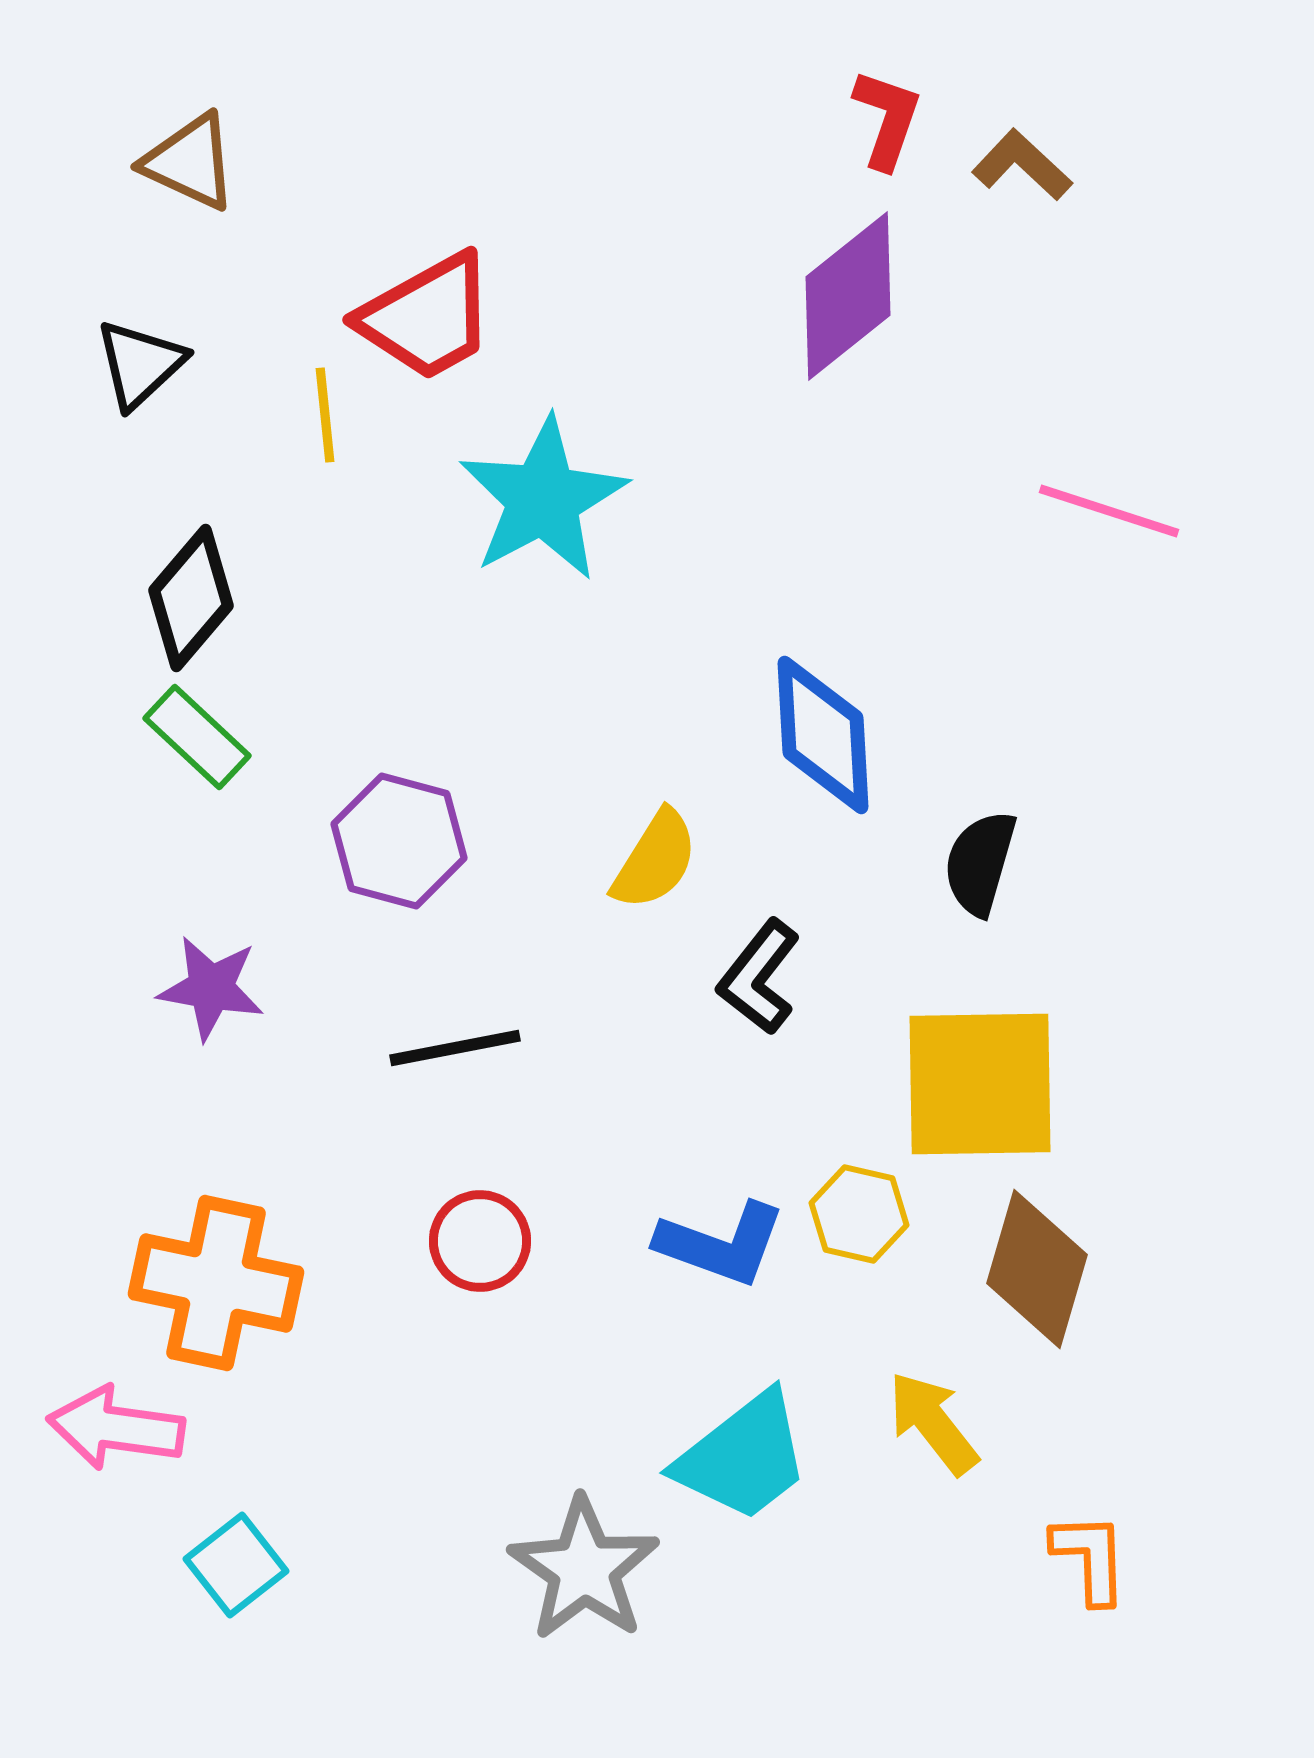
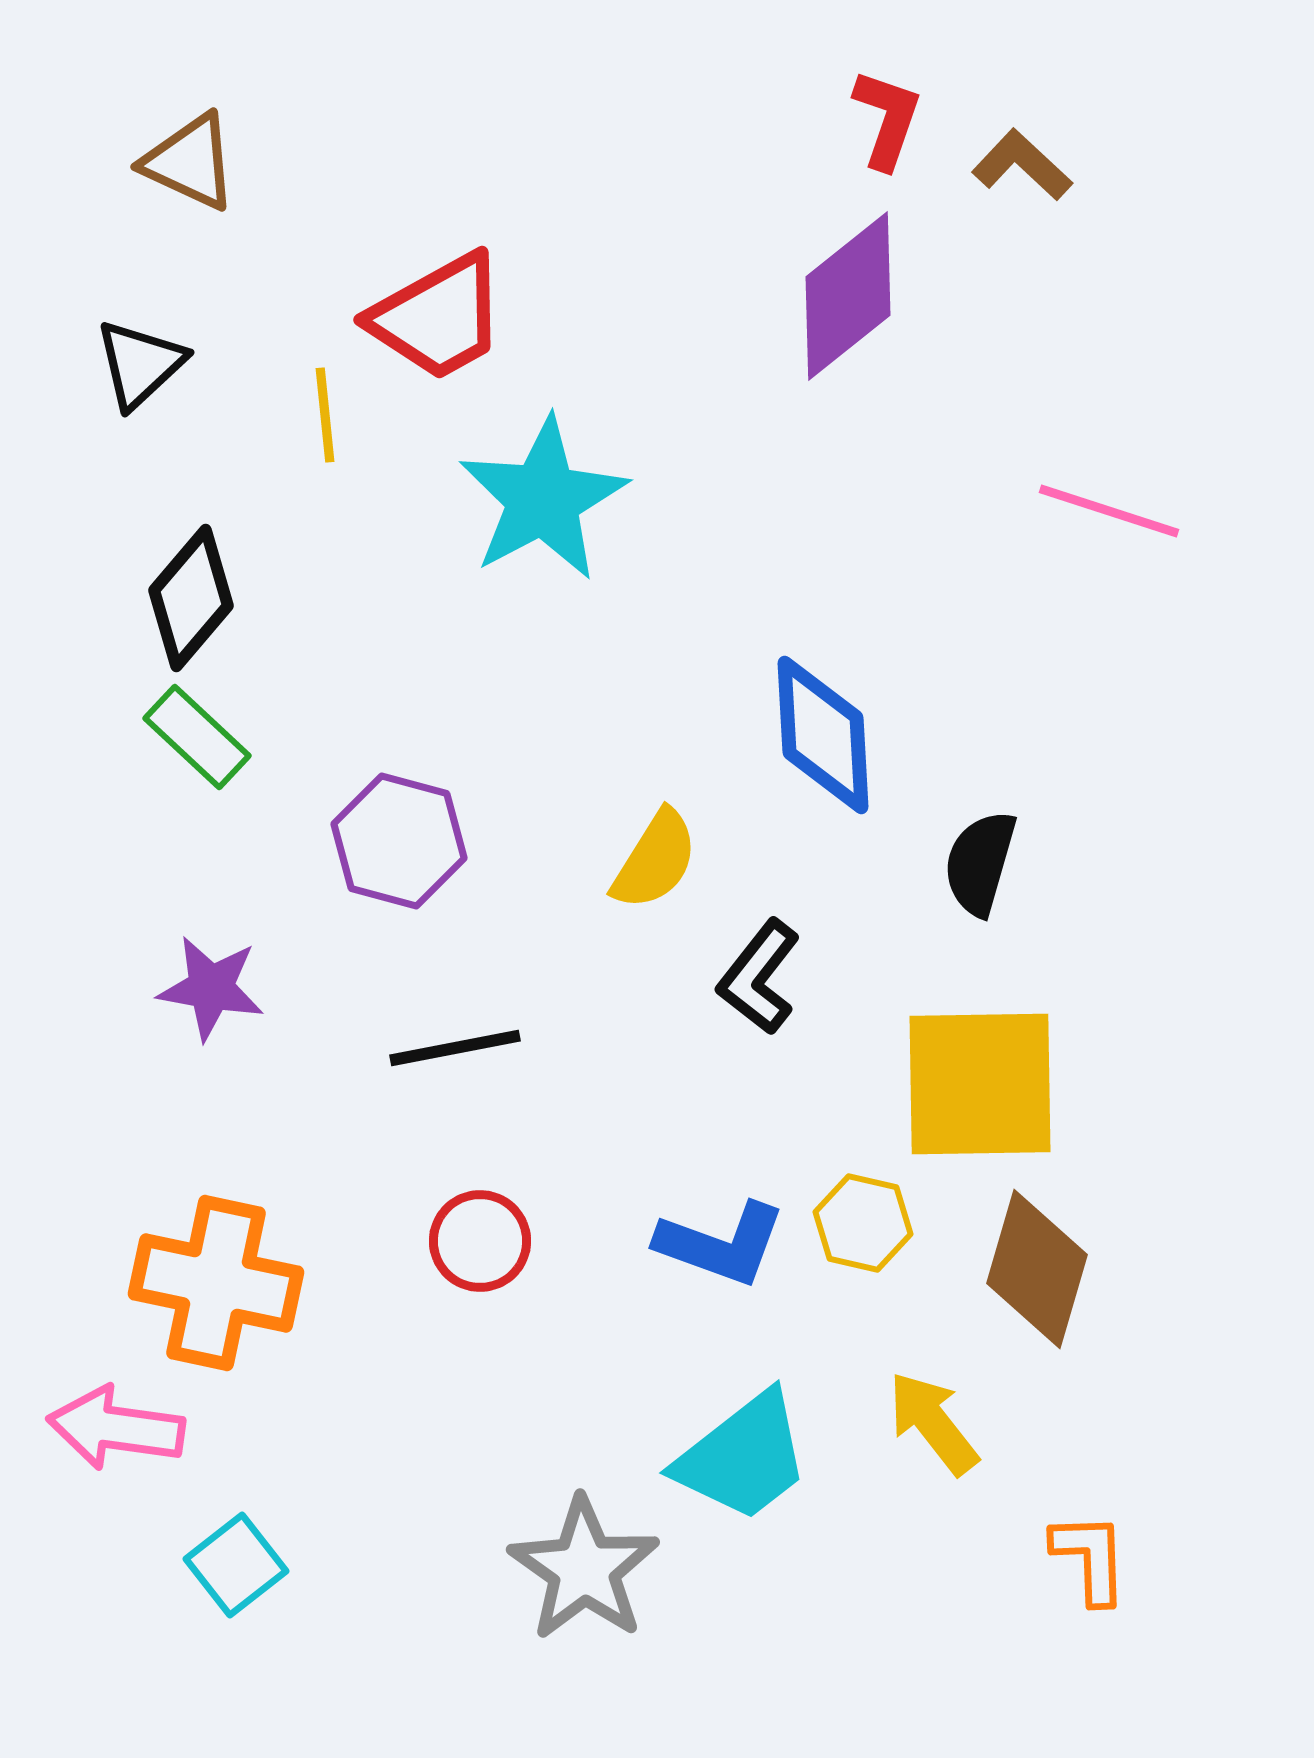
red trapezoid: moved 11 px right
yellow hexagon: moved 4 px right, 9 px down
